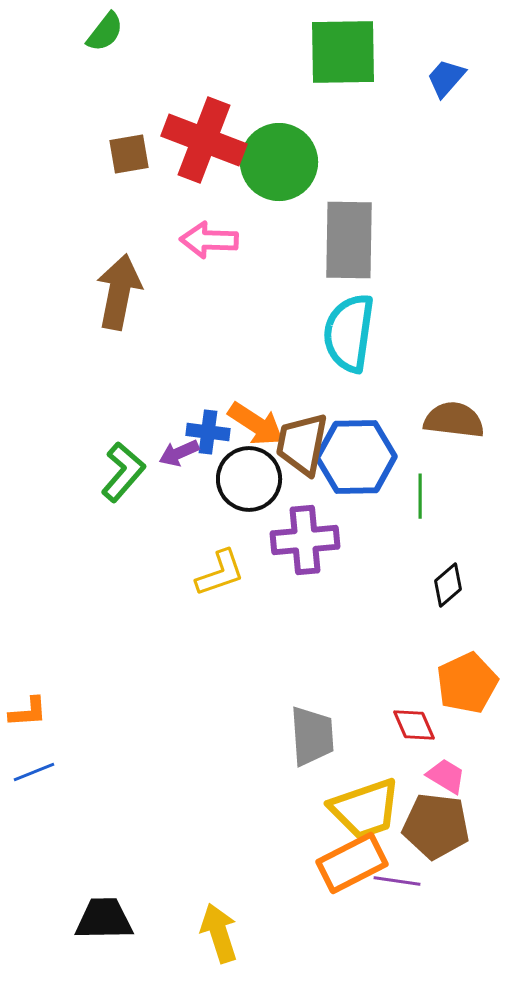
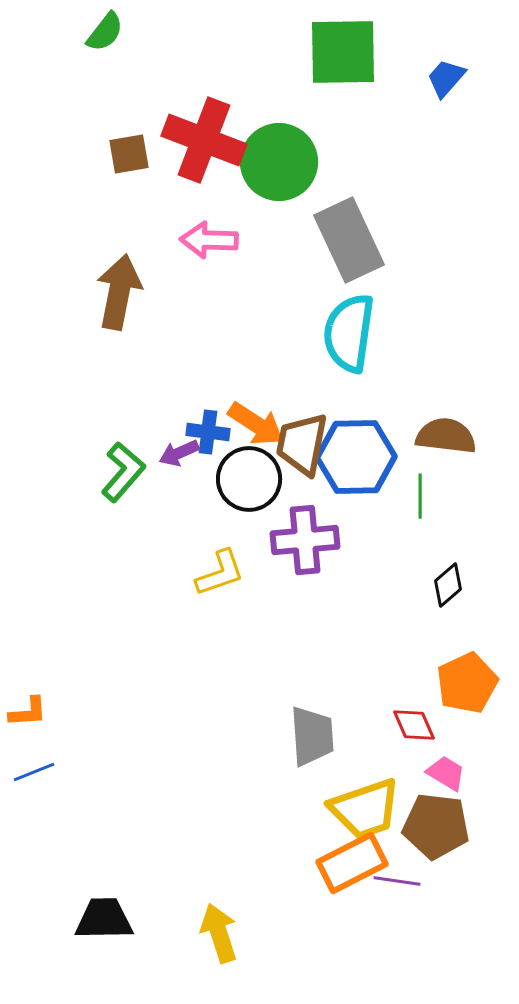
gray rectangle: rotated 26 degrees counterclockwise
brown semicircle: moved 8 px left, 16 px down
pink trapezoid: moved 3 px up
